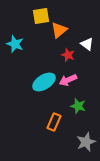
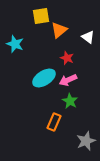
white triangle: moved 1 px right, 7 px up
red star: moved 1 px left, 3 px down
cyan ellipse: moved 4 px up
green star: moved 8 px left, 5 px up; rotated 14 degrees clockwise
gray star: moved 1 px up
